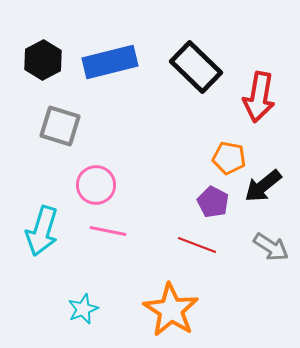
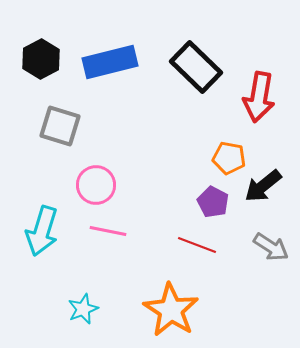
black hexagon: moved 2 px left, 1 px up
